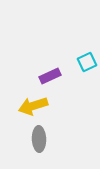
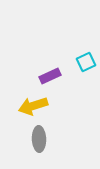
cyan square: moved 1 px left
